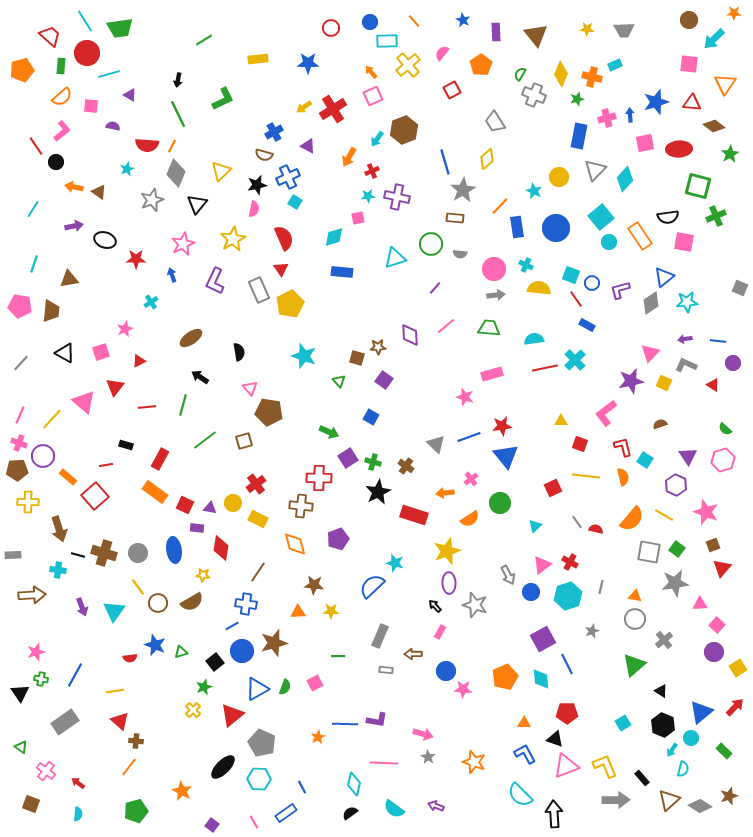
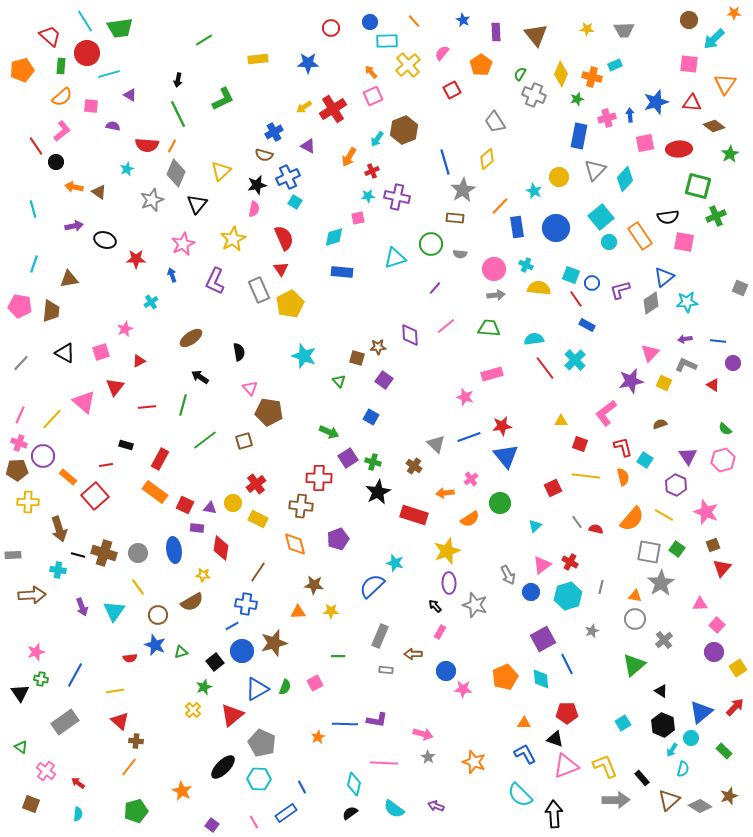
cyan line at (33, 209): rotated 48 degrees counterclockwise
red line at (545, 368): rotated 65 degrees clockwise
brown cross at (406, 466): moved 8 px right
gray star at (675, 583): moved 14 px left; rotated 24 degrees counterclockwise
brown circle at (158, 603): moved 12 px down
